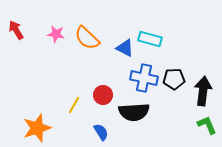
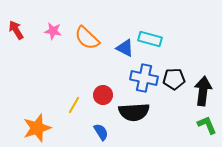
pink star: moved 3 px left, 3 px up
